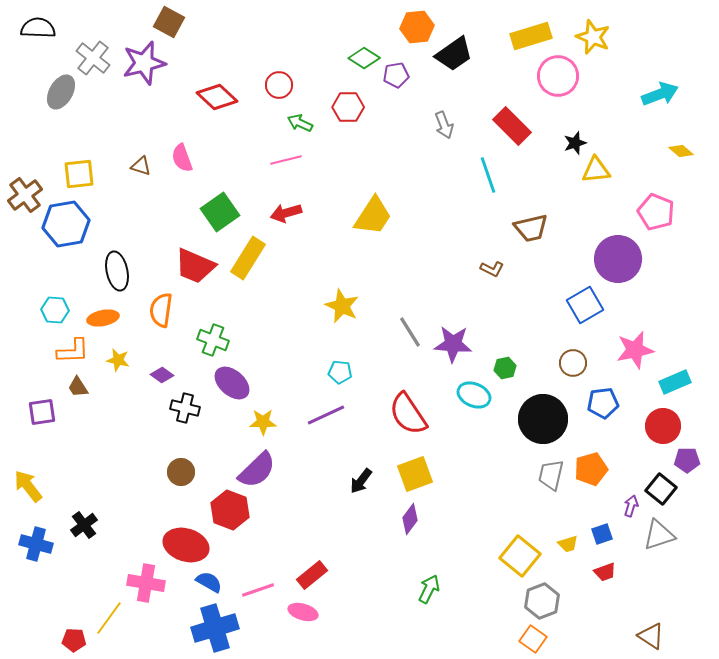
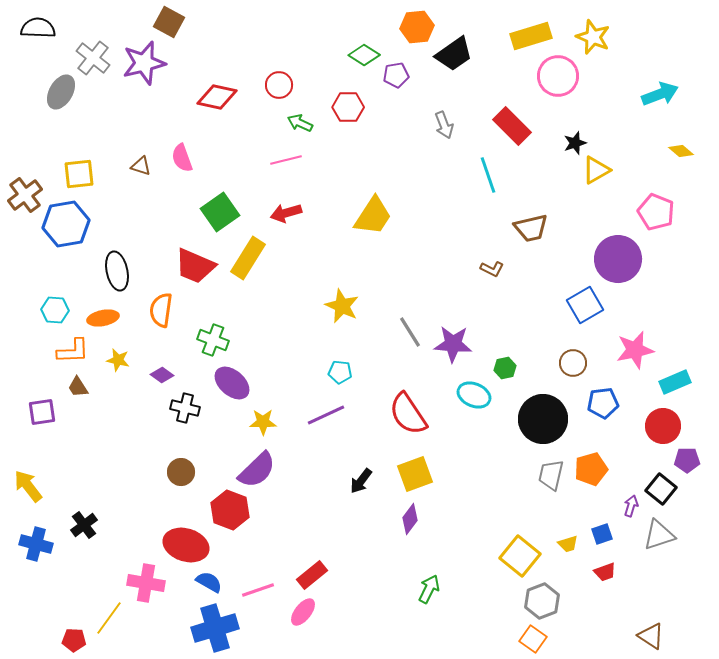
green diamond at (364, 58): moved 3 px up
red diamond at (217, 97): rotated 30 degrees counterclockwise
yellow triangle at (596, 170): rotated 24 degrees counterclockwise
pink ellipse at (303, 612): rotated 68 degrees counterclockwise
